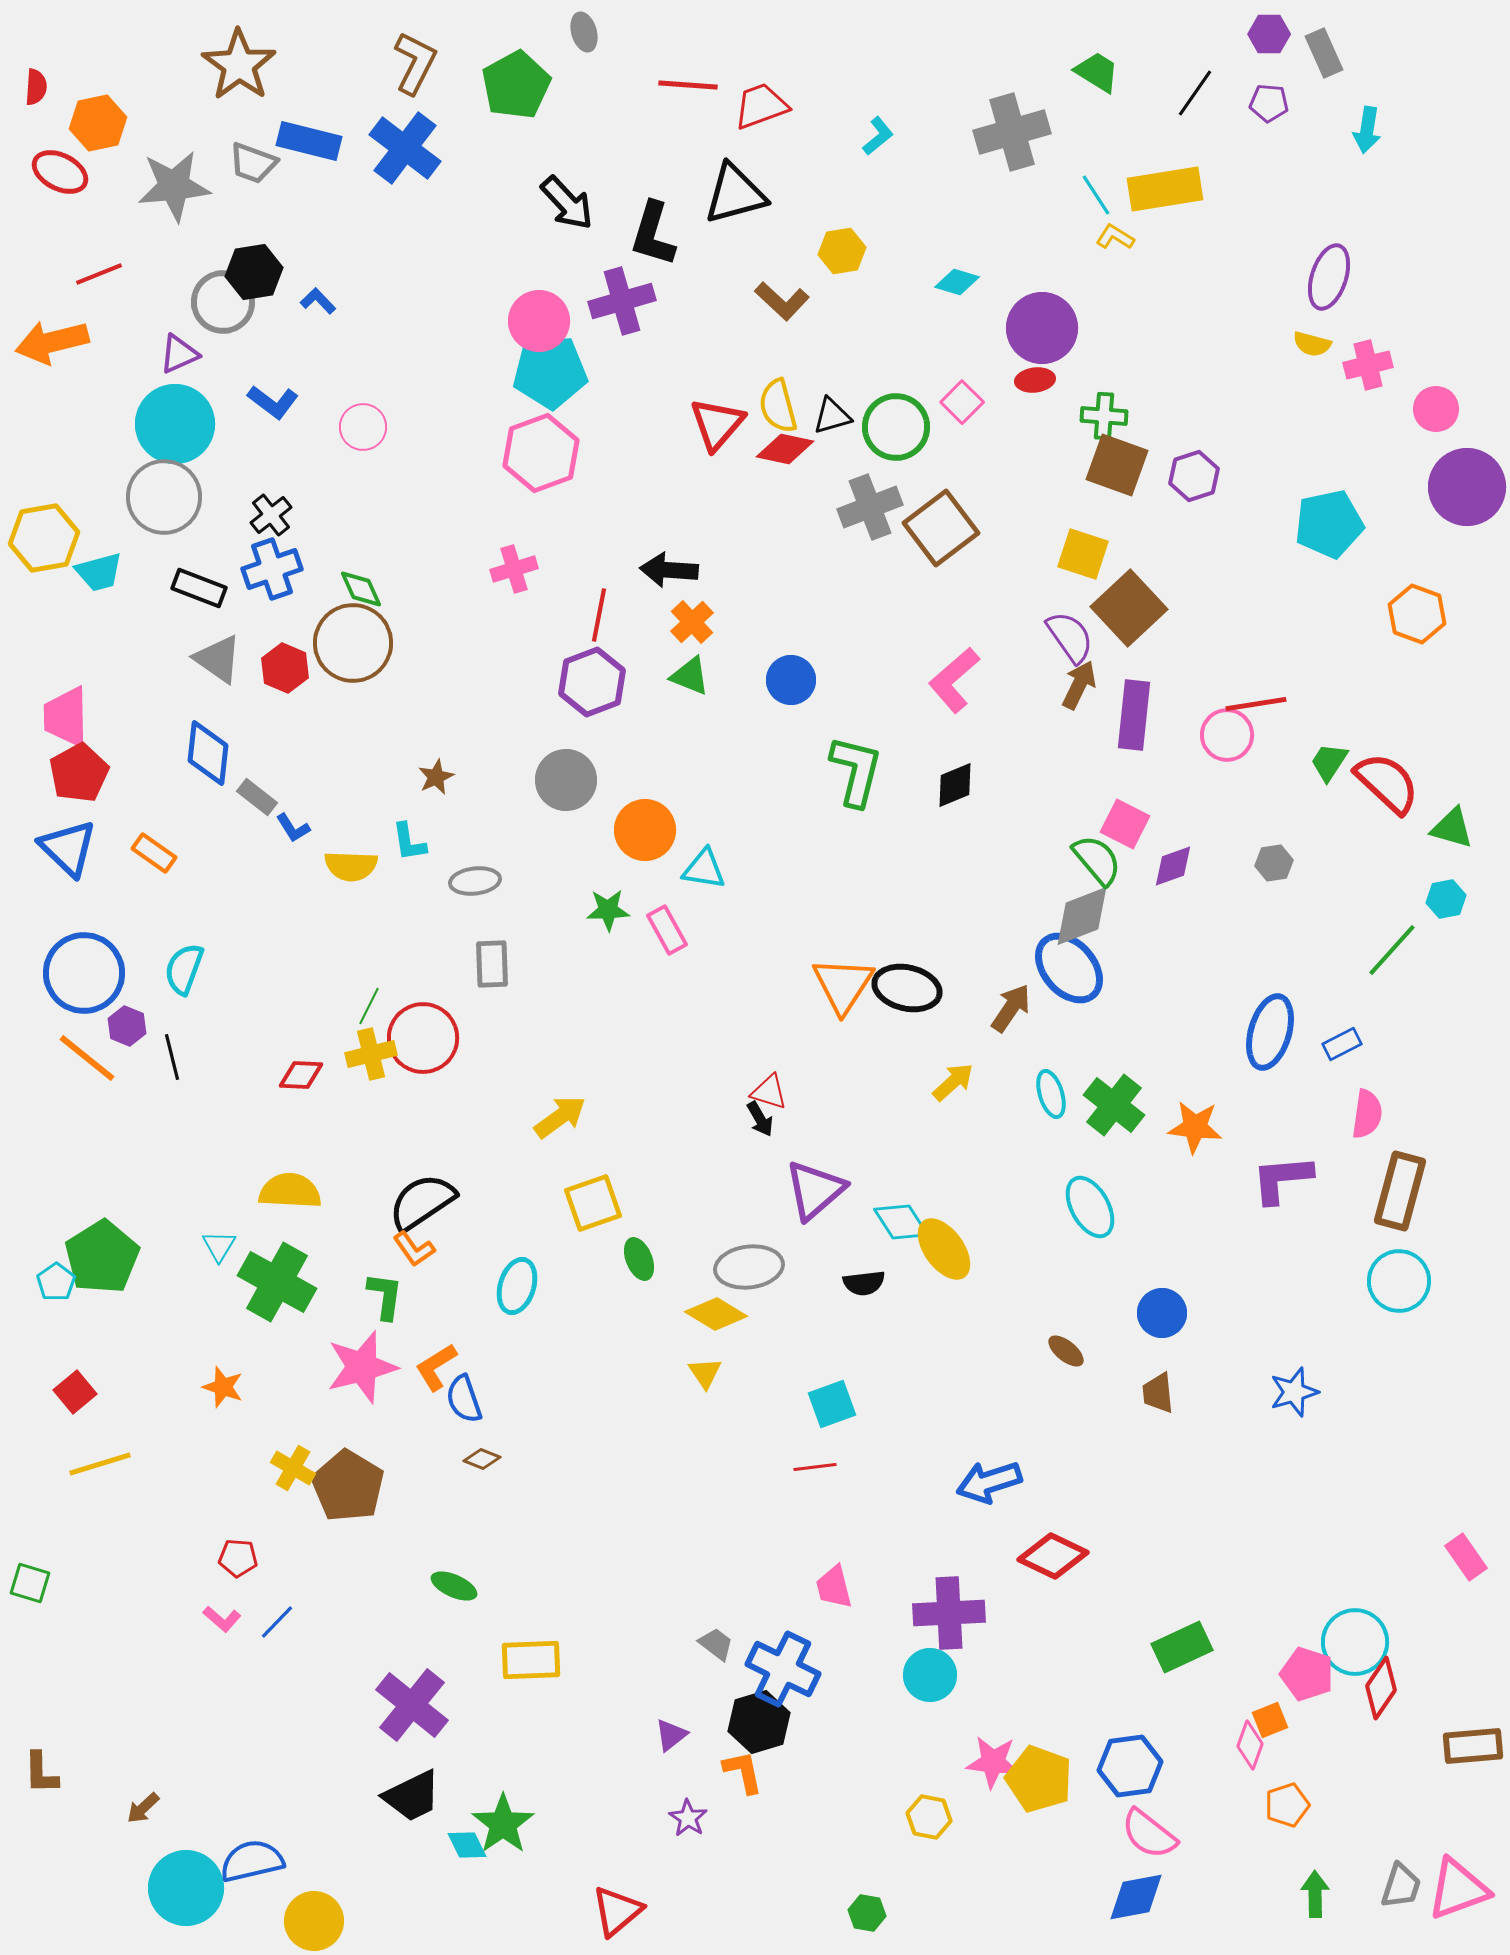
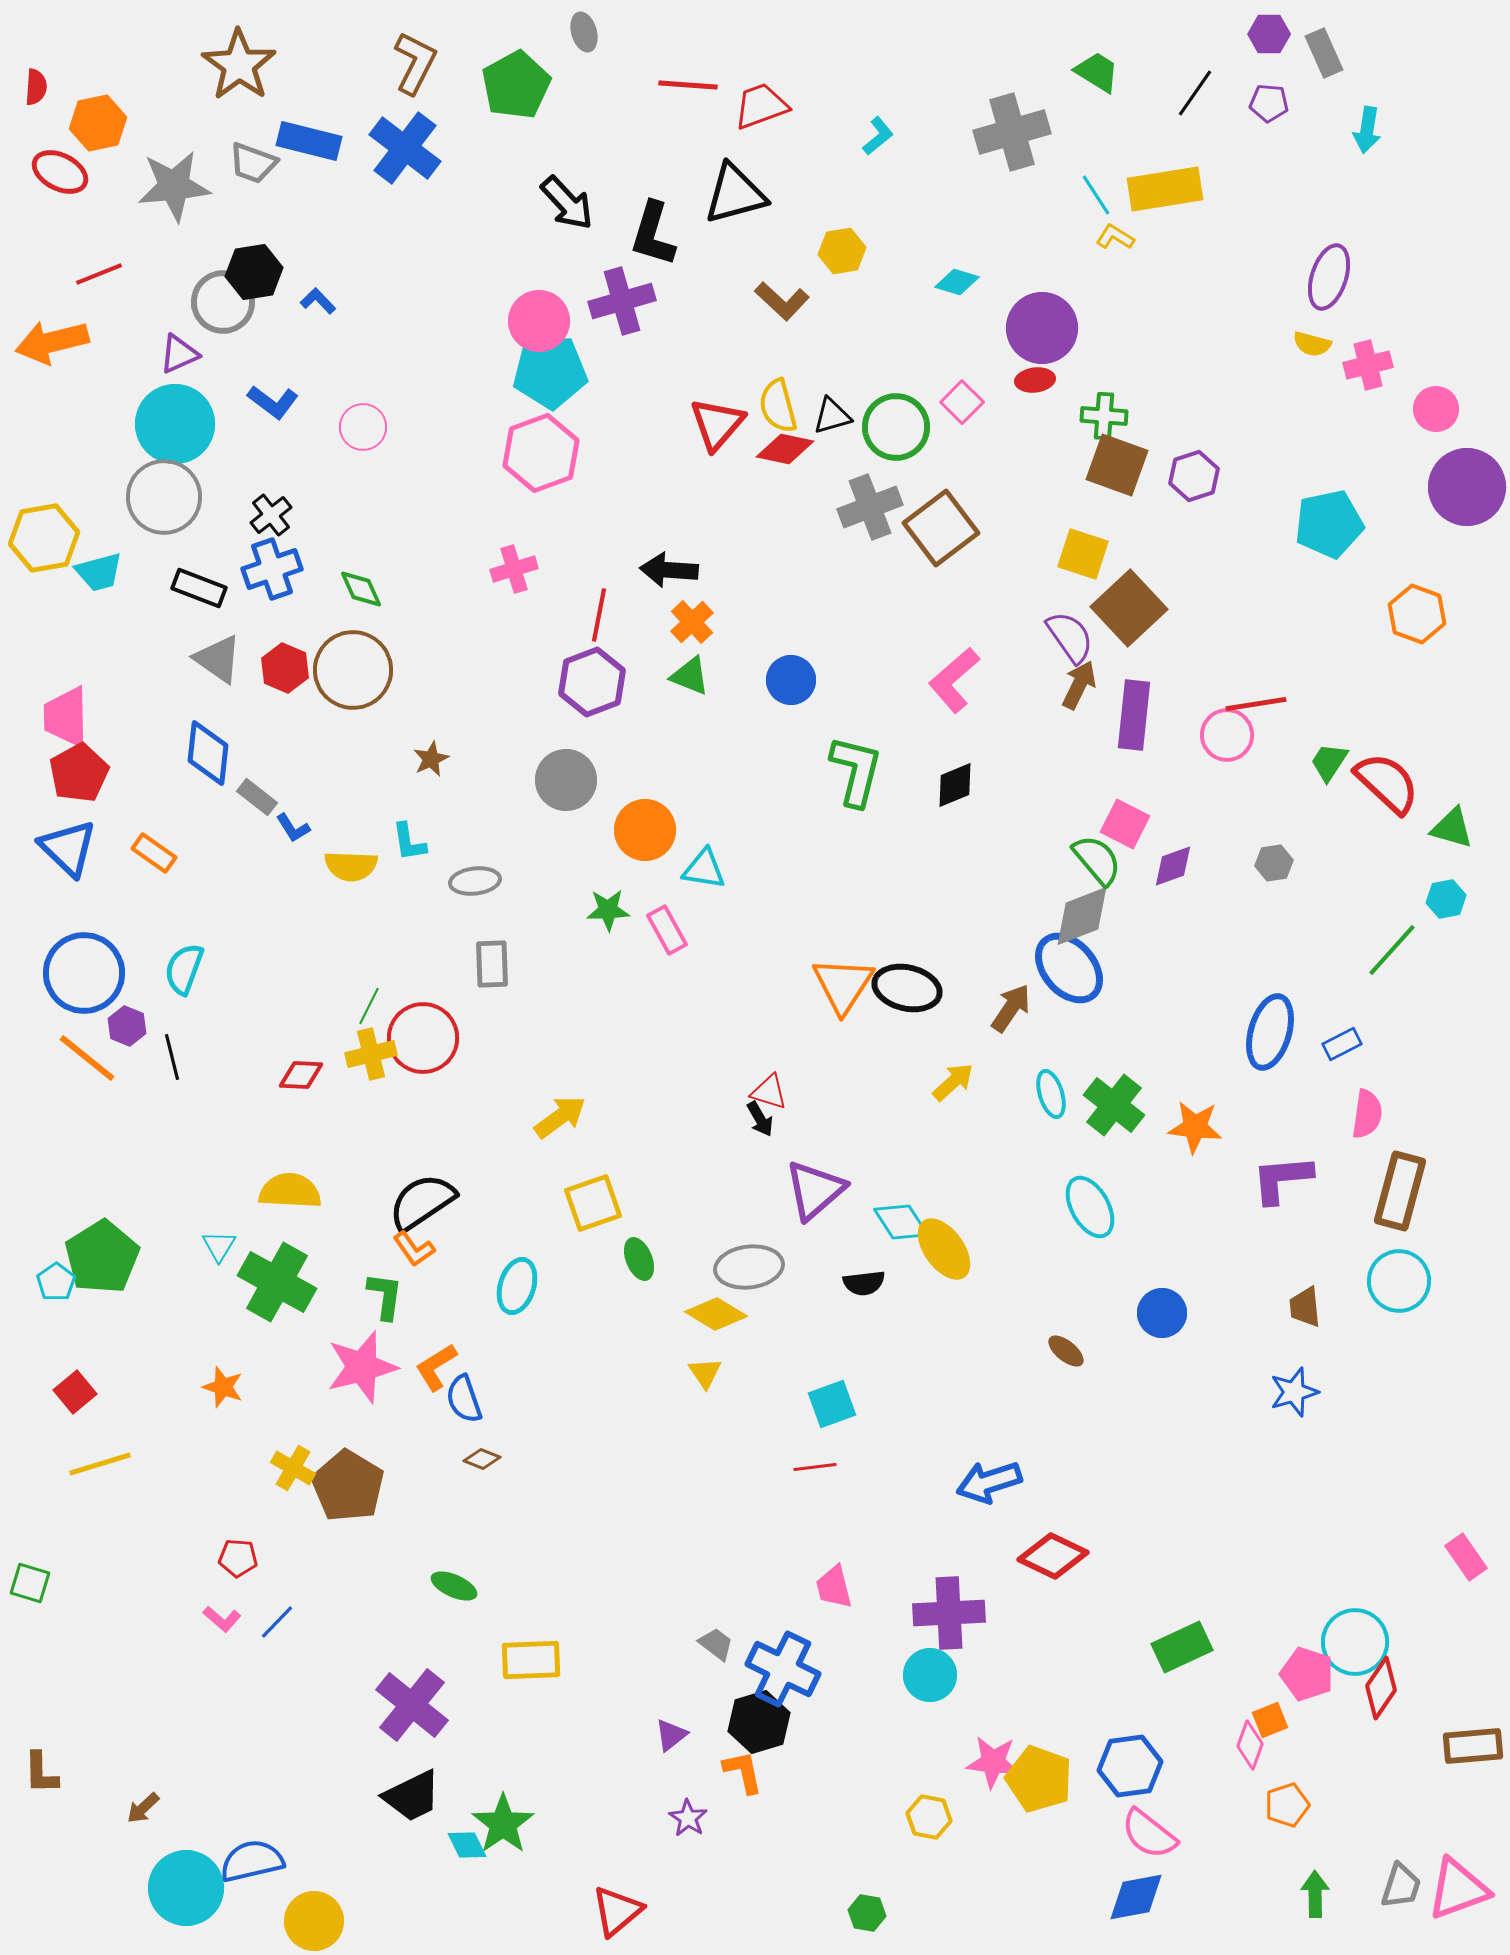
brown circle at (353, 643): moved 27 px down
brown star at (436, 777): moved 5 px left, 18 px up
brown trapezoid at (1158, 1393): moved 147 px right, 86 px up
